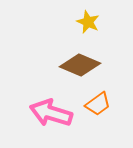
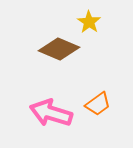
yellow star: moved 1 px right; rotated 10 degrees clockwise
brown diamond: moved 21 px left, 16 px up
